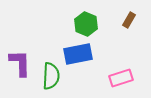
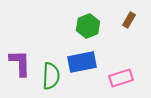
green hexagon: moved 2 px right, 2 px down; rotated 15 degrees clockwise
blue rectangle: moved 4 px right, 8 px down
